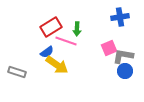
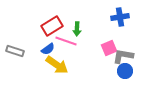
red rectangle: moved 1 px right, 1 px up
blue semicircle: moved 1 px right, 3 px up
gray rectangle: moved 2 px left, 21 px up
